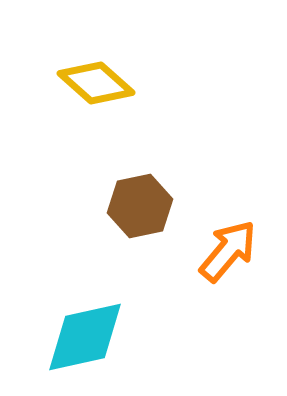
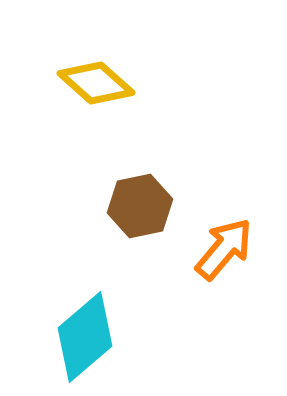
orange arrow: moved 4 px left, 2 px up
cyan diamond: rotated 28 degrees counterclockwise
